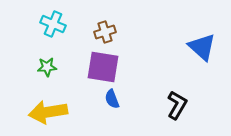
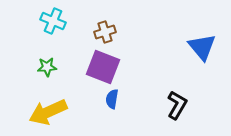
cyan cross: moved 3 px up
blue triangle: rotated 8 degrees clockwise
purple square: rotated 12 degrees clockwise
blue semicircle: rotated 30 degrees clockwise
yellow arrow: rotated 15 degrees counterclockwise
